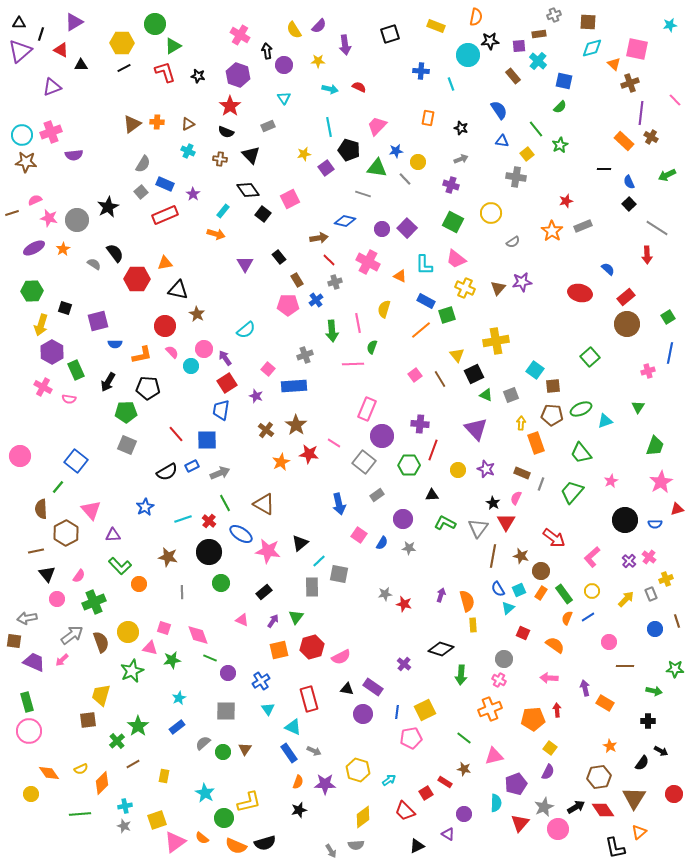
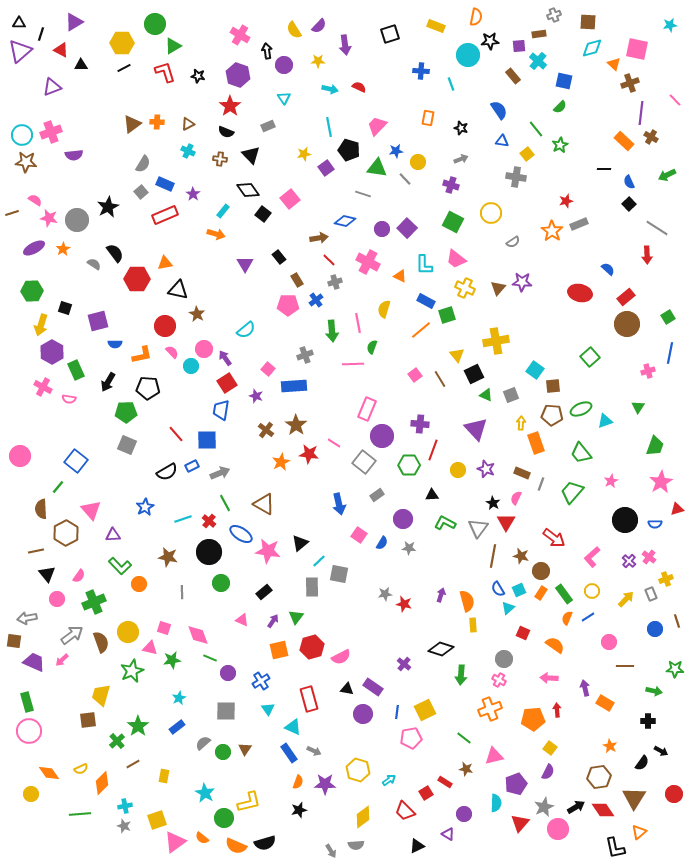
pink square at (290, 199): rotated 12 degrees counterclockwise
pink semicircle at (35, 200): rotated 56 degrees clockwise
gray rectangle at (583, 226): moved 4 px left, 2 px up
purple star at (522, 282): rotated 12 degrees clockwise
brown star at (464, 769): moved 2 px right
